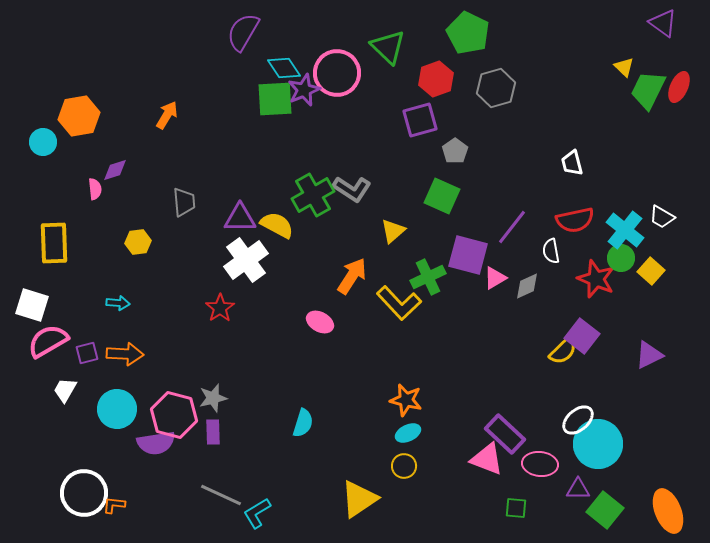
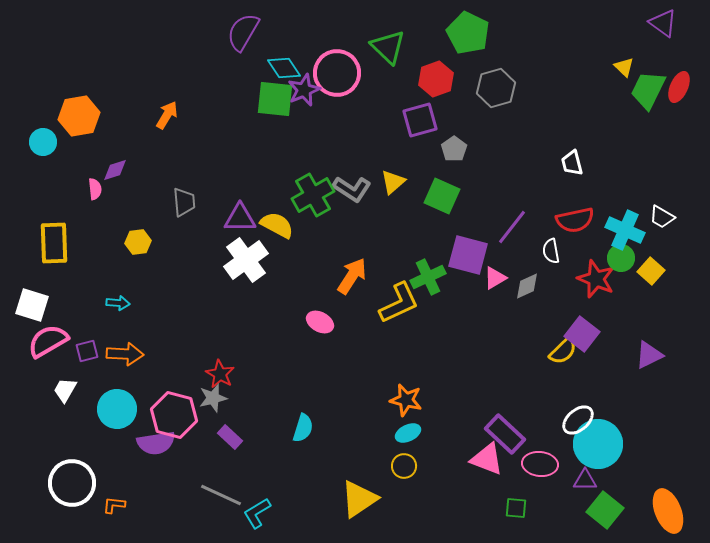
green square at (275, 99): rotated 9 degrees clockwise
gray pentagon at (455, 151): moved 1 px left, 2 px up
cyan cross at (625, 230): rotated 15 degrees counterclockwise
yellow triangle at (393, 231): moved 49 px up
yellow L-shape at (399, 303): rotated 72 degrees counterclockwise
red star at (220, 308): moved 66 px down; rotated 8 degrees counterclockwise
purple square at (582, 336): moved 2 px up
purple square at (87, 353): moved 2 px up
cyan semicircle at (303, 423): moved 5 px down
purple rectangle at (213, 432): moved 17 px right, 5 px down; rotated 45 degrees counterclockwise
purple triangle at (578, 489): moved 7 px right, 9 px up
white circle at (84, 493): moved 12 px left, 10 px up
